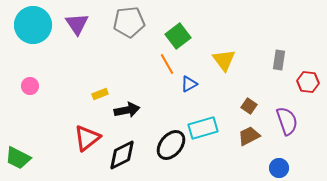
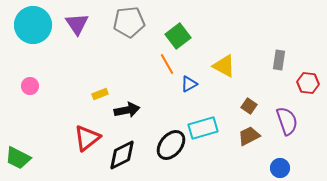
yellow triangle: moved 6 px down; rotated 25 degrees counterclockwise
red hexagon: moved 1 px down
blue circle: moved 1 px right
